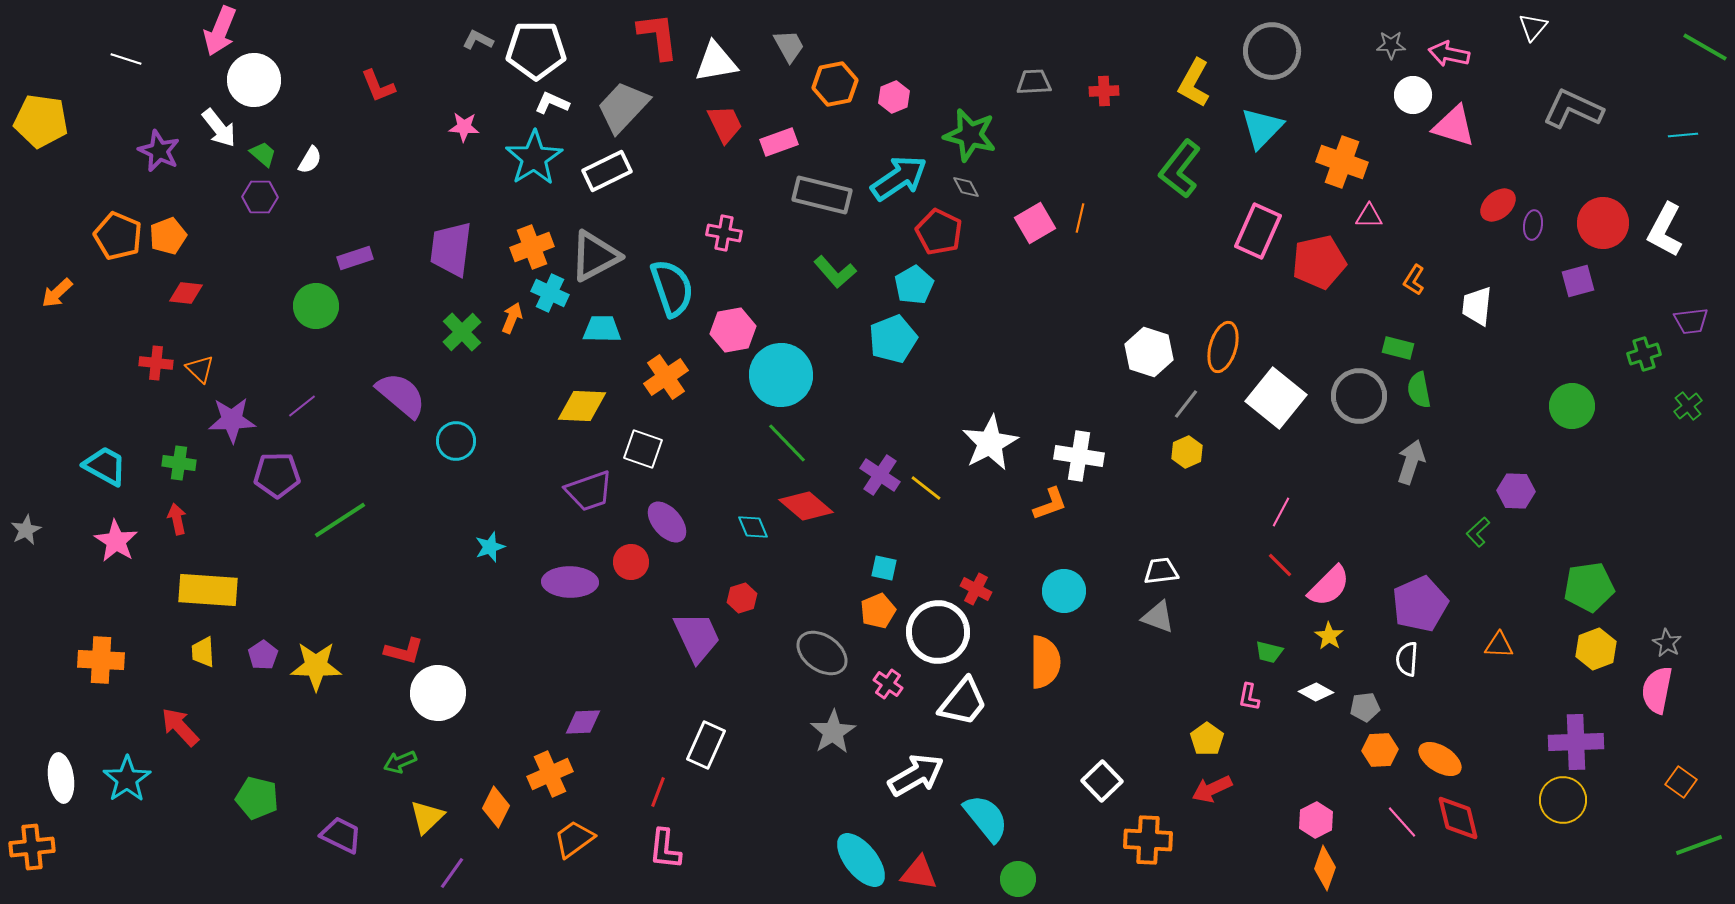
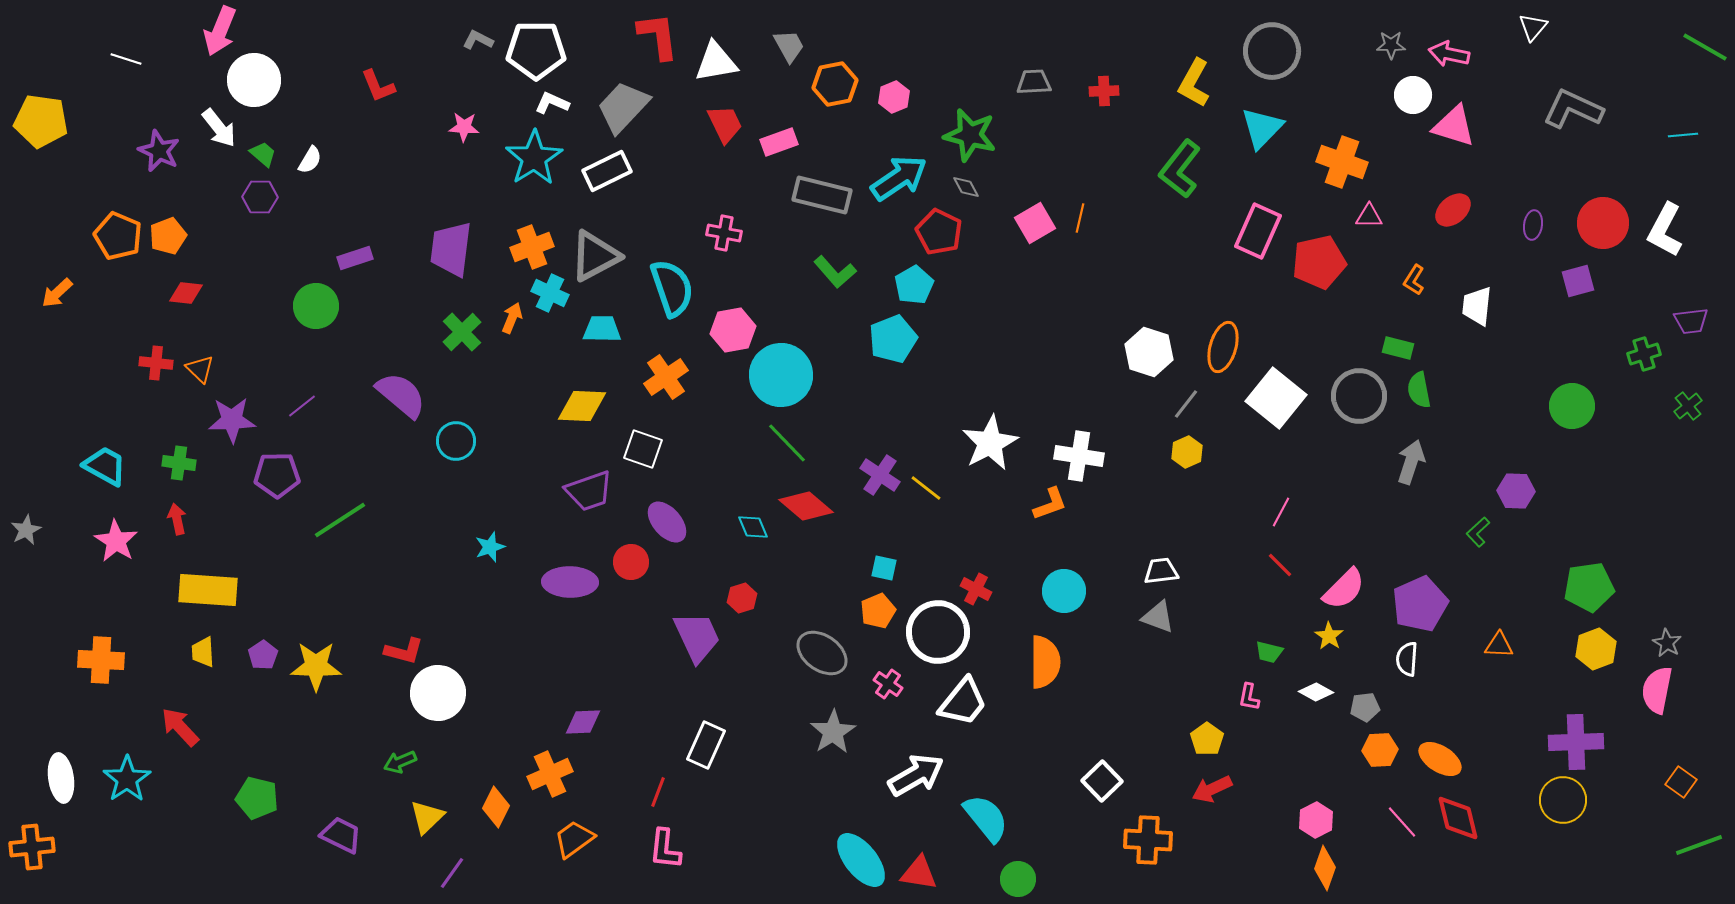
red ellipse at (1498, 205): moved 45 px left, 5 px down
pink semicircle at (1329, 586): moved 15 px right, 3 px down
